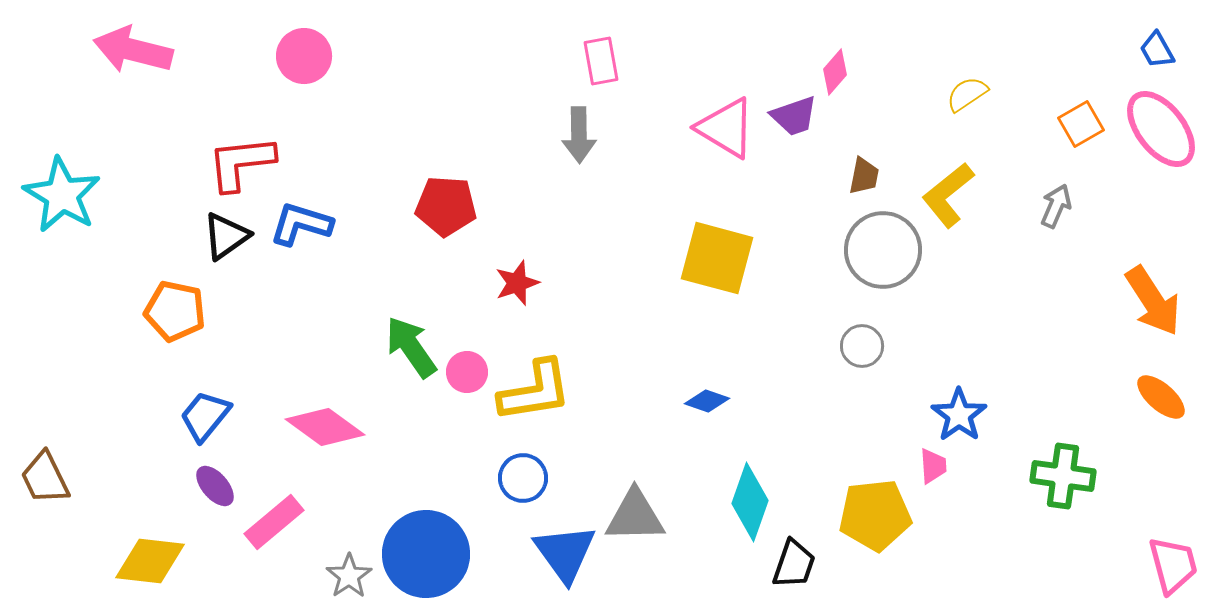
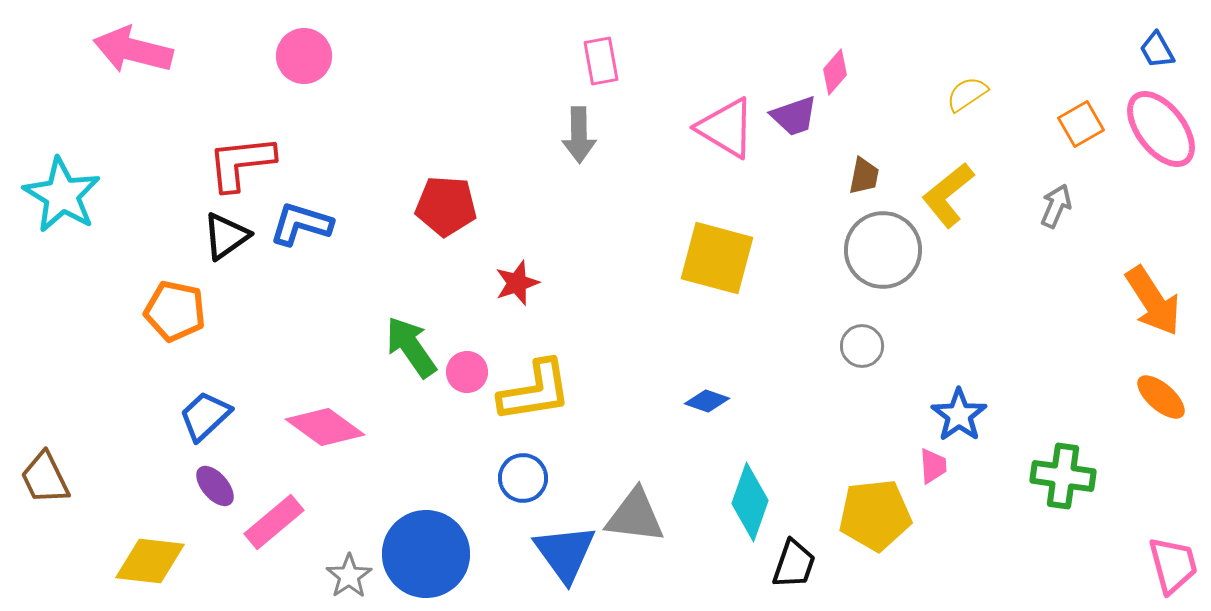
blue trapezoid at (205, 416): rotated 8 degrees clockwise
gray triangle at (635, 516): rotated 8 degrees clockwise
